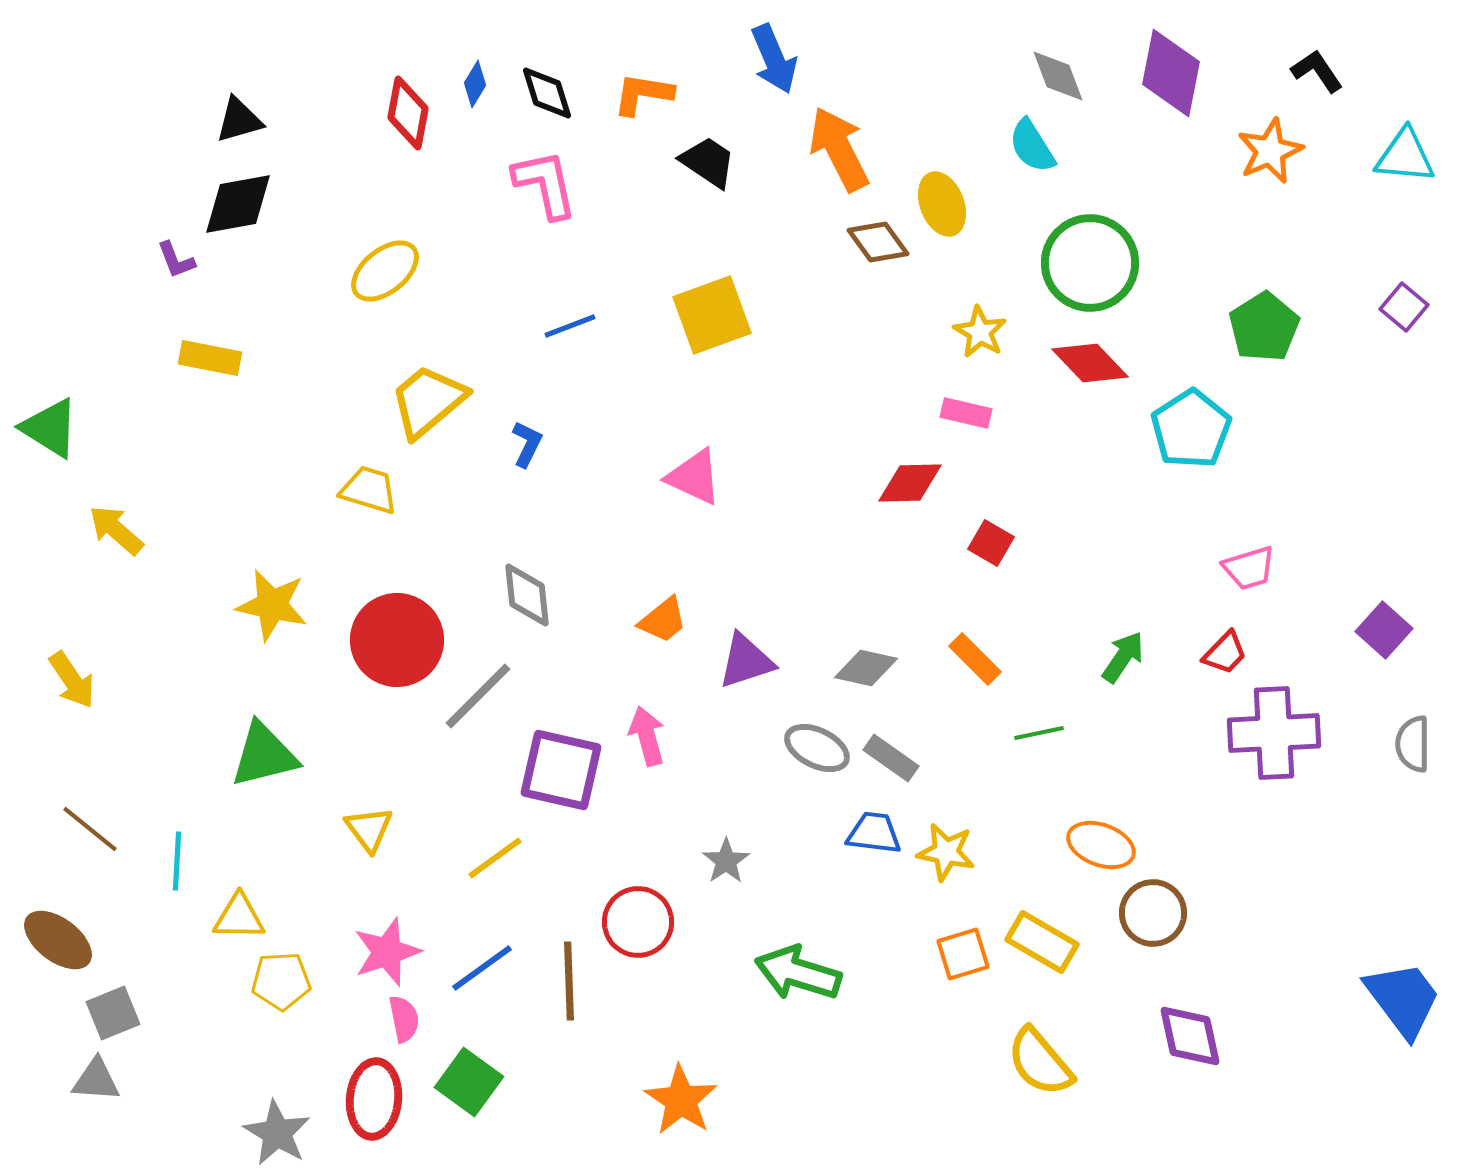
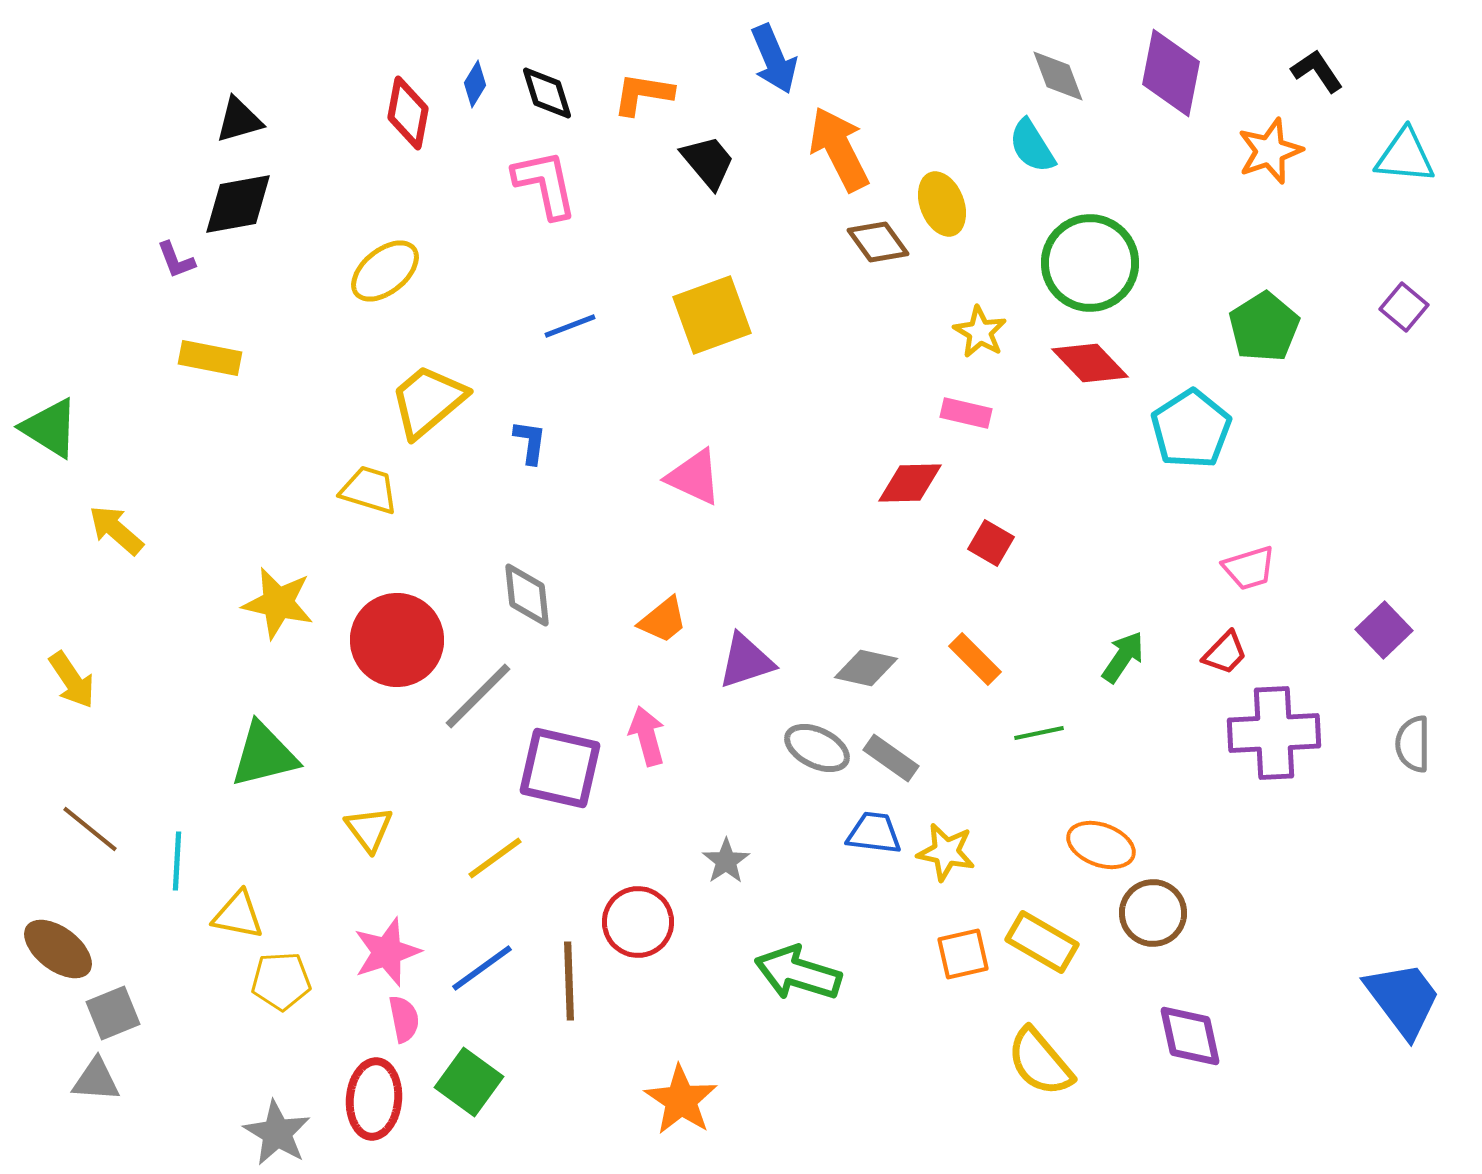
orange star at (1270, 151): rotated 4 degrees clockwise
black trapezoid at (708, 162): rotated 16 degrees clockwise
blue L-shape at (527, 444): moved 3 px right, 2 px up; rotated 18 degrees counterclockwise
yellow star at (272, 605): moved 6 px right, 2 px up
purple square at (1384, 630): rotated 4 degrees clockwise
purple square at (561, 770): moved 1 px left, 2 px up
yellow triangle at (239, 917): moved 1 px left, 2 px up; rotated 10 degrees clockwise
brown ellipse at (58, 940): moved 9 px down
orange square at (963, 954): rotated 4 degrees clockwise
